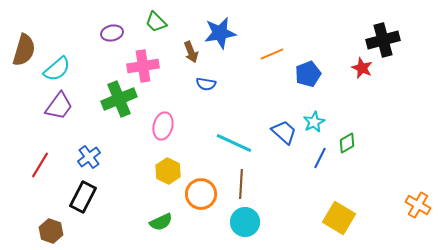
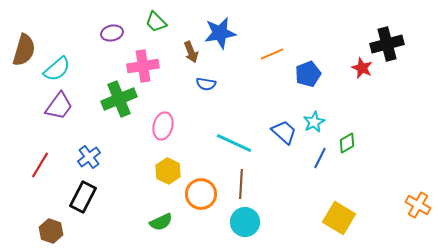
black cross: moved 4 px right, 4 px down
